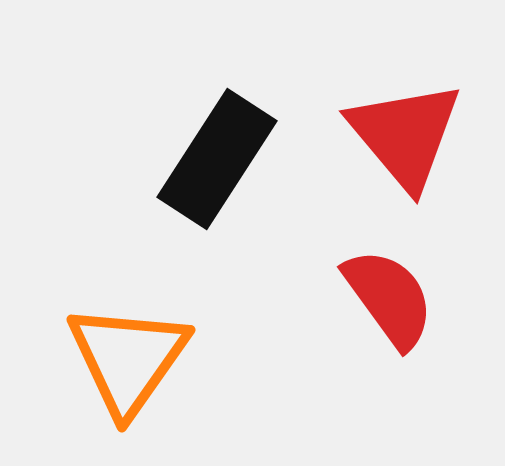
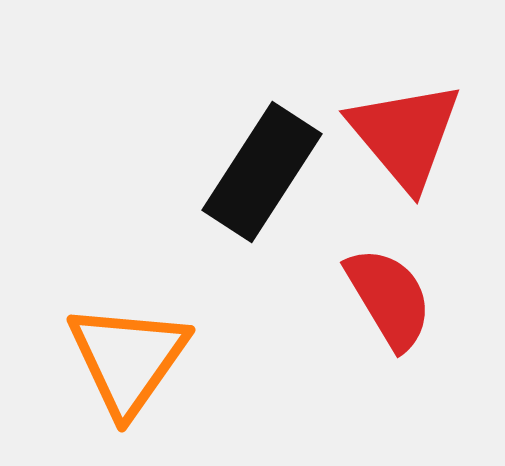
black rectangle: moved 45 px right, 13 px down
red semicircle: rotated 5 degrees clockwise
